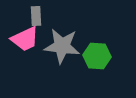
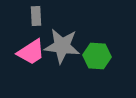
pink trapezoid: moved 6 px right, 13 px down; rotated 8 degrees counterclockwise
